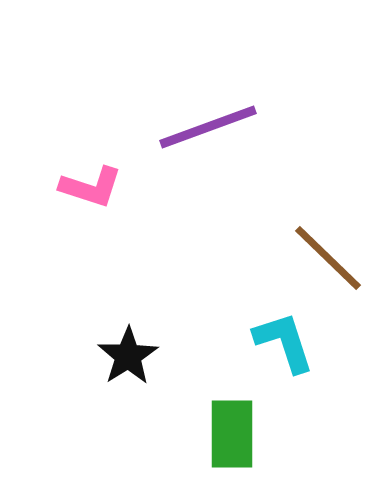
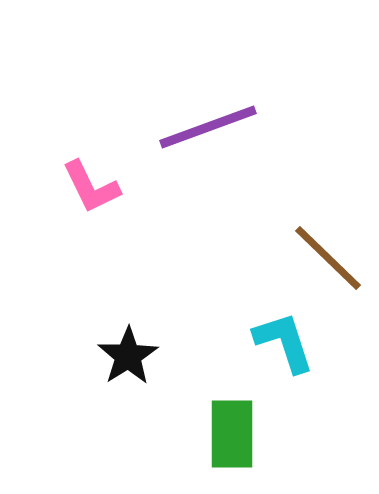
pink L-shape: rotated 46 degrees clockwise
